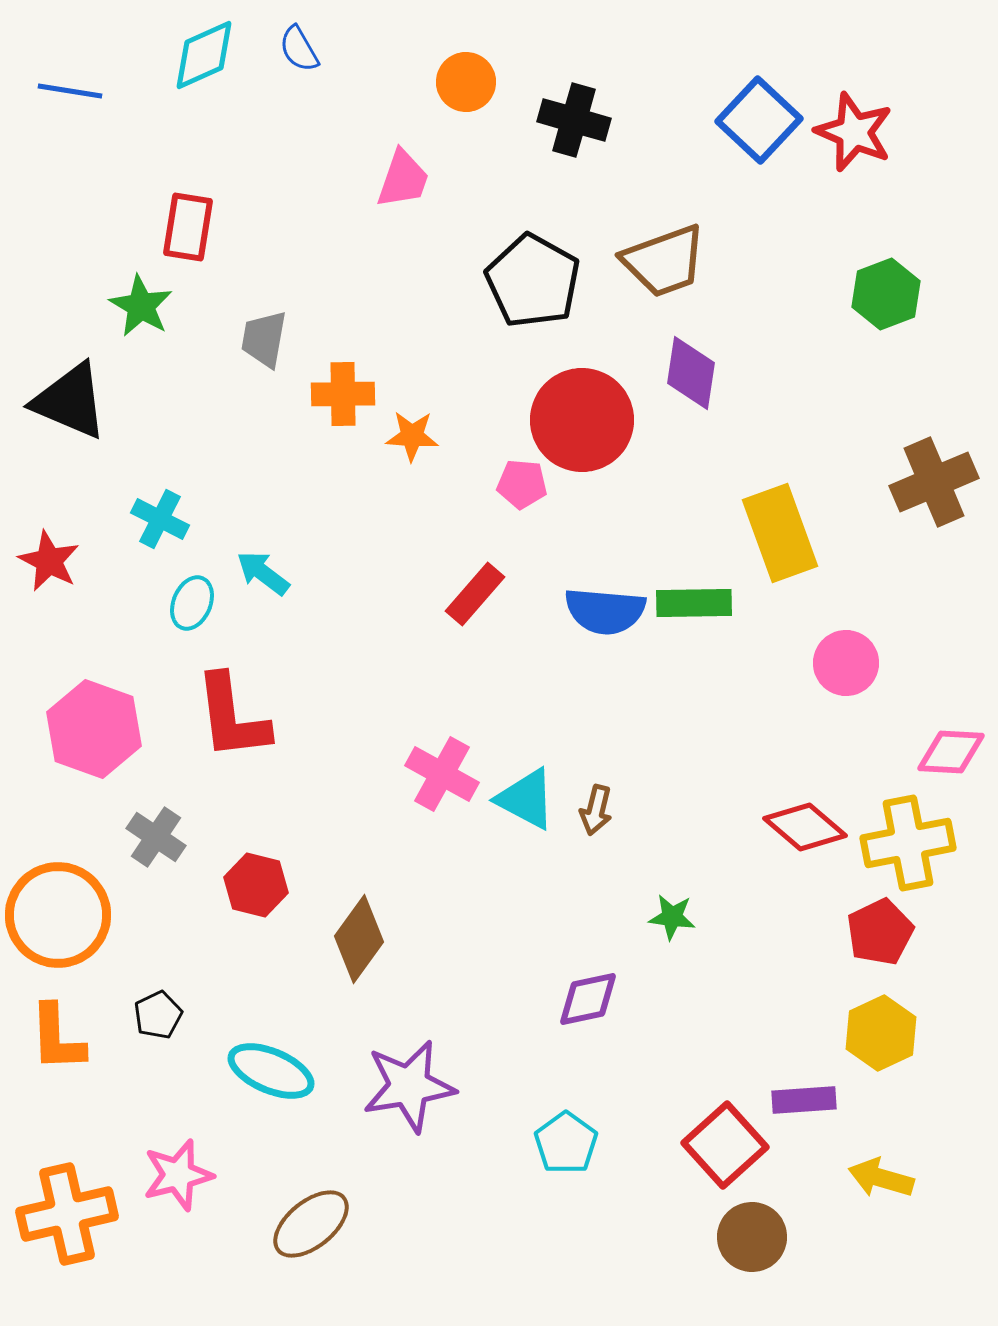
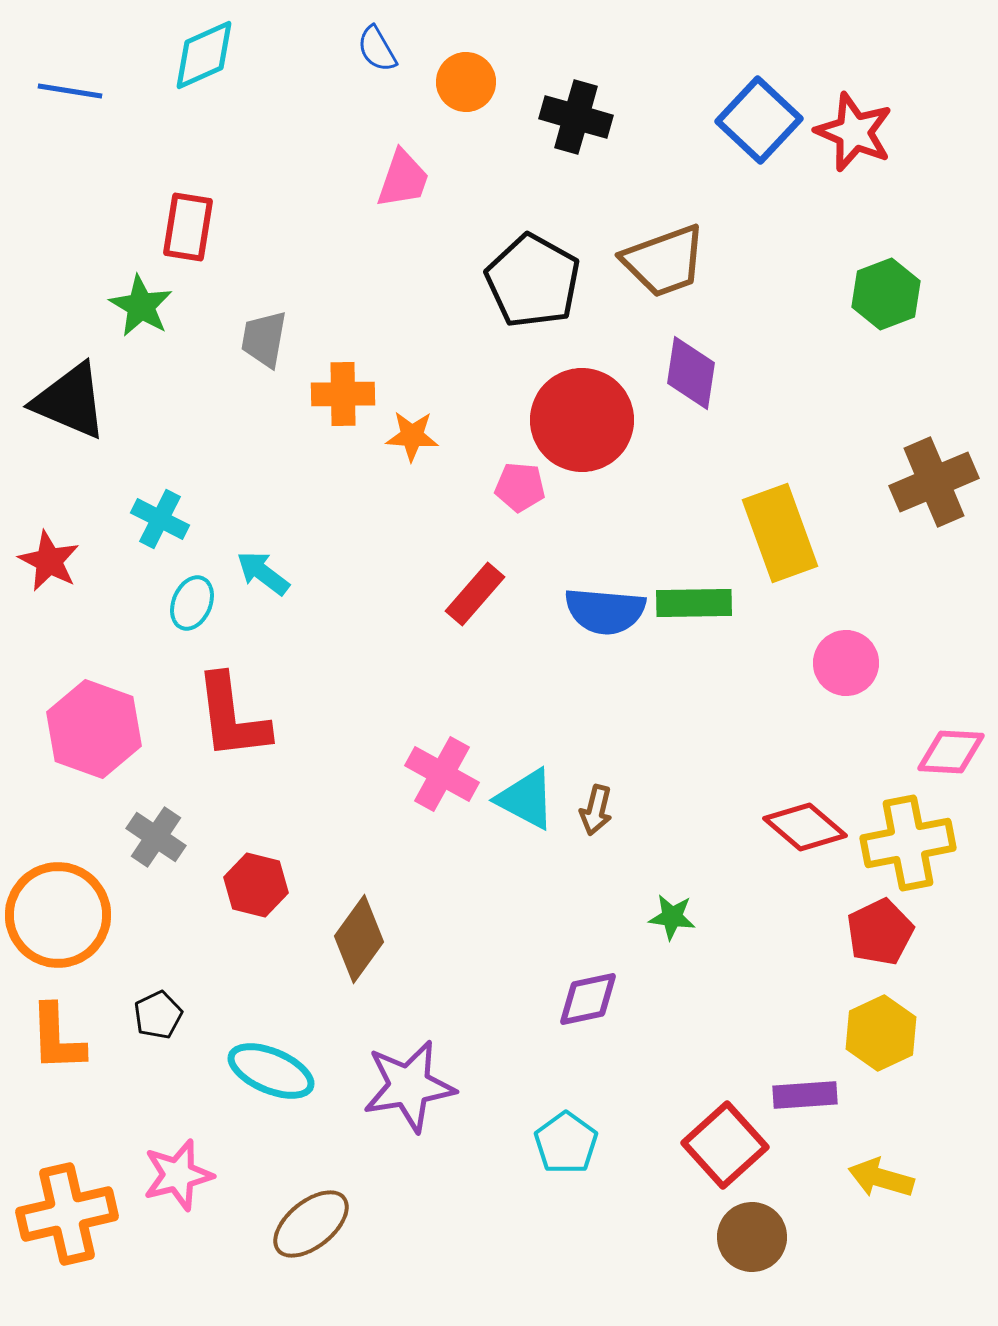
blue semicircle at (299, 49): moved 78 px right
black cross at (574, 120): moved 2 px right, 3 px up
pink pentagon at (522, 484): moved 2 px left, 3 px down
purple rectangle at (804, 1100): moved 1 px right, 5 px up
